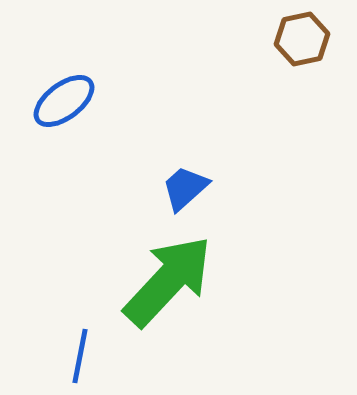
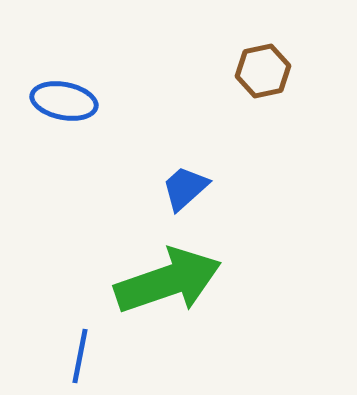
brown hexagon: moved 39 px left, 32 px down
blue ellipse: rotated 48 degrees clockwise
green arrow: rotated 28 degrees clockwise
